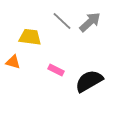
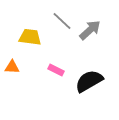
gray arrow: moved 8 px down
orange triangle: moved 1 px left, 5 px down; rotated 14 degrees counterclockwise
